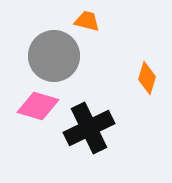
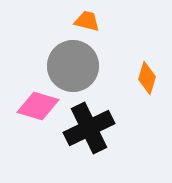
gray circle: moved 19 px right, 10 px down
